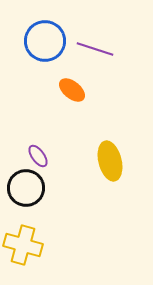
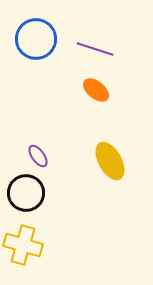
blue circle: moved 9 px left, 2 px up
orange ellipse: moved 24 px right
yellow ellipse: rotated 15 degrees counterclockwise
black circle: moved 5 px down
